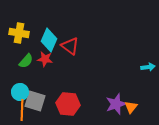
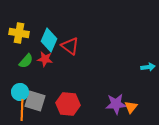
purple star: rotated 15 degrees clockwise
